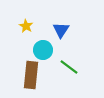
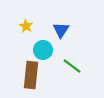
green line: moved 3 px right, 1 px up
